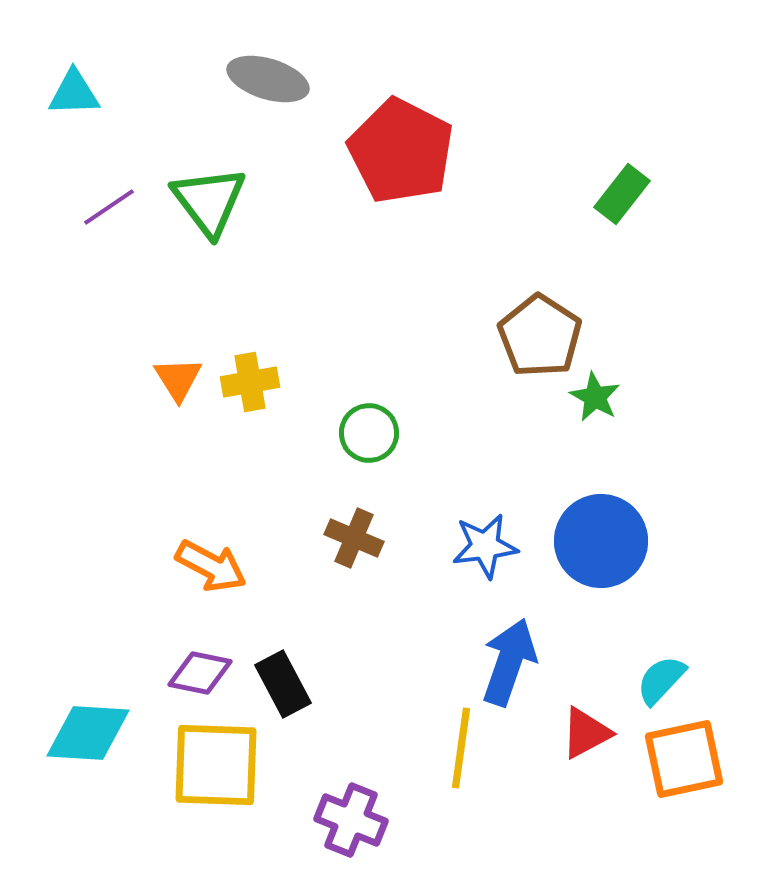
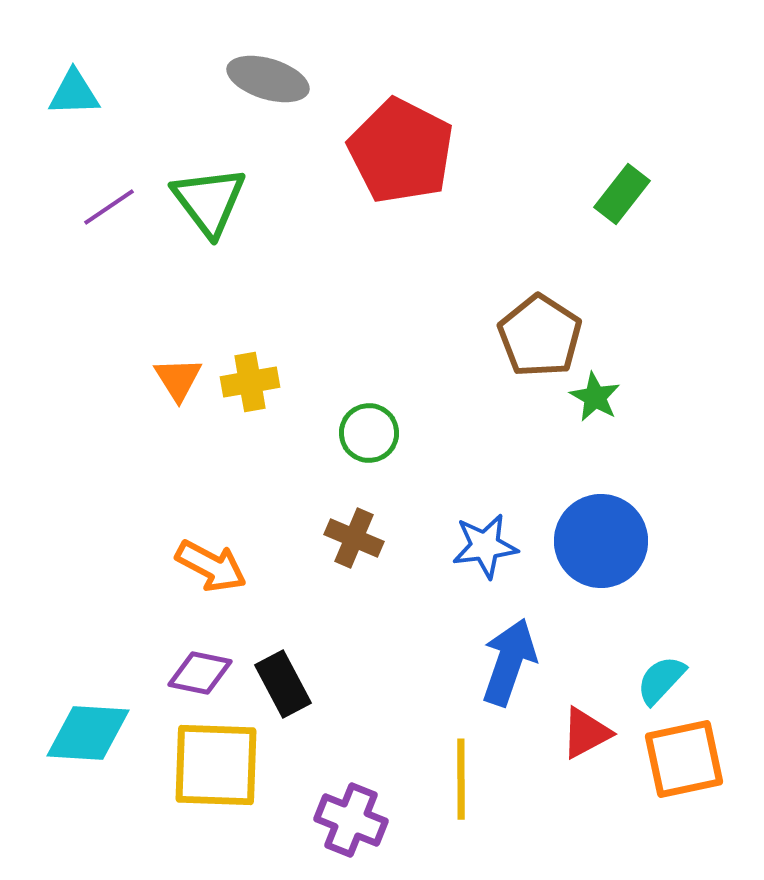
yellow line: moved 31 px down; rotated 8 degrees counterclockwise
